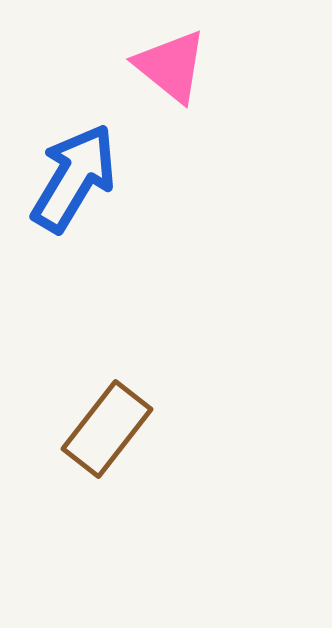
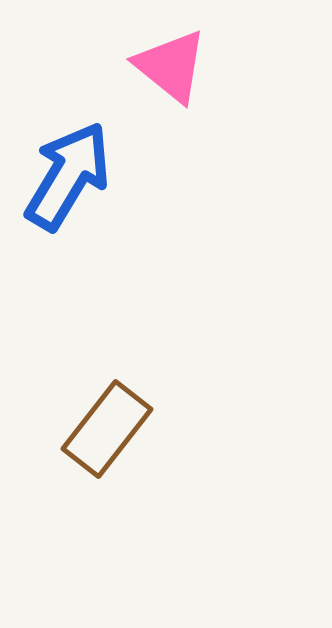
blue arrow: moved 6 px left, 2 px up
